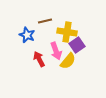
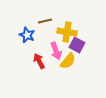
purple square: rotated 28 degrees counterclockwise
red arrow: moved 2 px down
